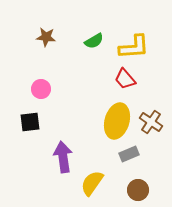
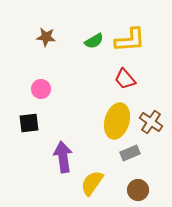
yellow L-shape: moved 4 px left, 7 px up
black square: moved 1 px left, 1 px down
gray rectangle: moved 1 px right, 1 px up
